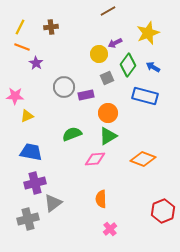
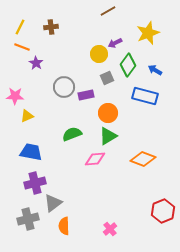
blue arrow: moved 2 px right, 3 px down
orange semicircle: moved 37 px left, 27 px down
